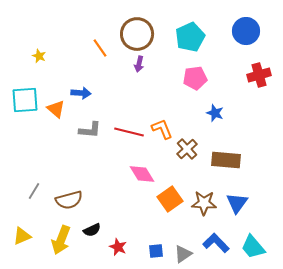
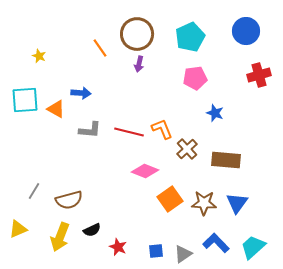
orange triangle: rotated 12 degrees counterclockwise
pink diamond: moved 3 px right, 3 px up; rotated 36 degrees counterclockwise
yellow triangle: moved 4 px left, 7 px up
yellow arrow: moved 1 px left, 3 px up
cyan trapezoid: rotated 88 degrees clockwise
